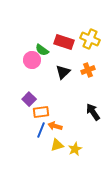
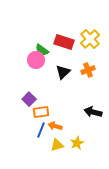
yellow cross: rotated 24 degrees clockwise
pink circle: moved 4 px right
black arrow: rotated 42 degrees counterclockwise
yellow star: moved 2 px right, 6 px up
